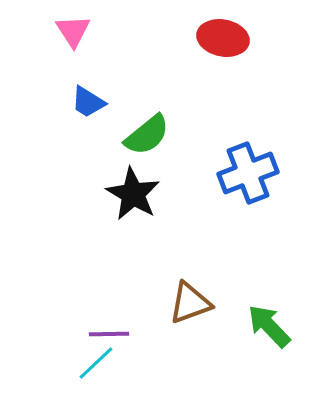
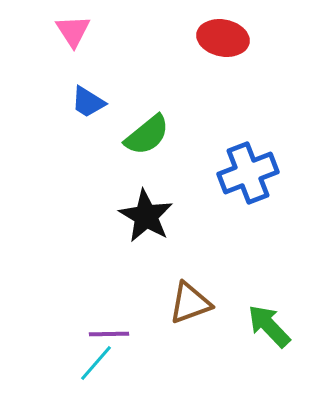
black star: moved 13 px right, 22 px down
cyan line: rotated 6 degrees counterclockwise
